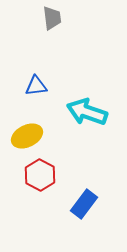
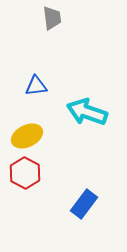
red hexagon: moved 15 px left, 2 px up
